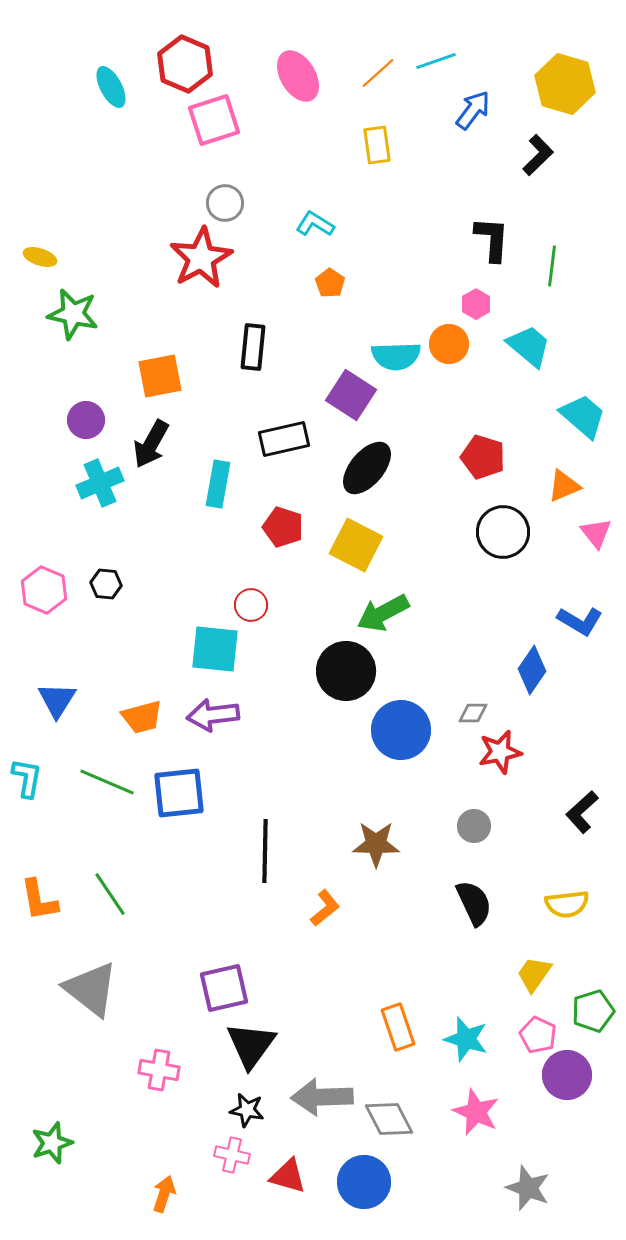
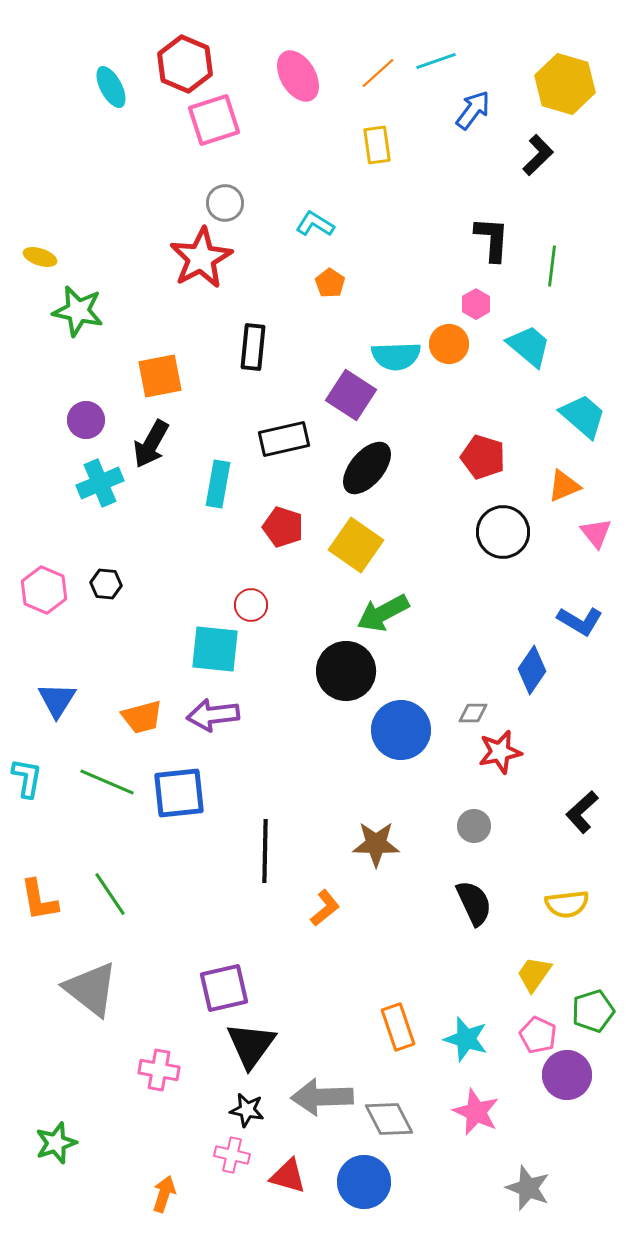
green star at (73, 314): moved 5 px right, 3 px up
yellow square at (356, 545): rotated 8 degrees clockwise
green star at (52, 1143): moved 4 px right
